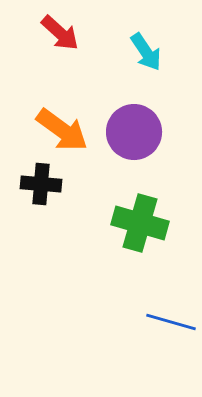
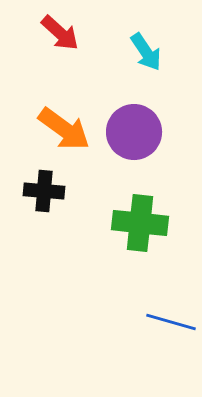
orange arrow: moved 2 px right, 1 px up
black cross: moved 3 px right, 7 px down
green cross: rotated 10 degrees counterclockwise
